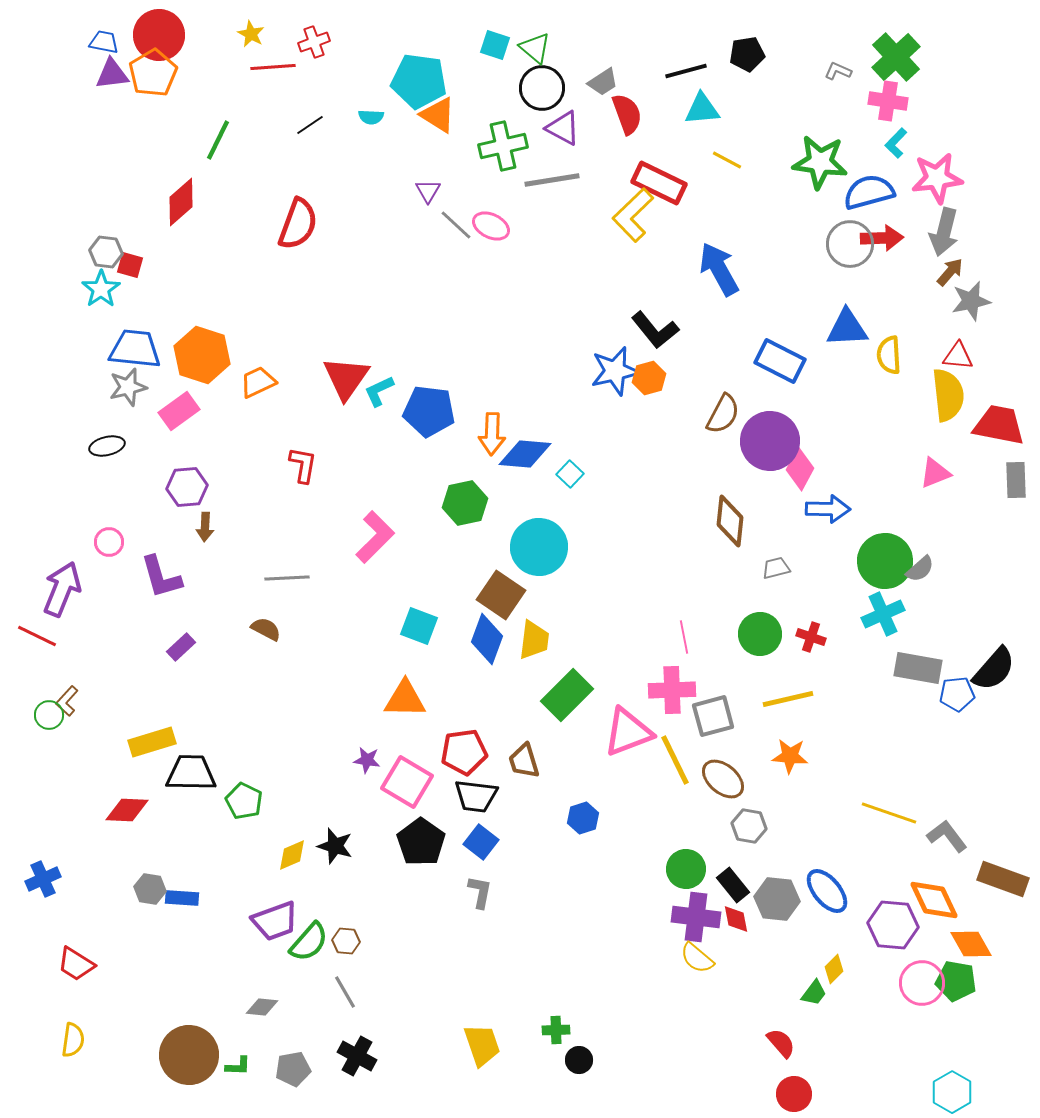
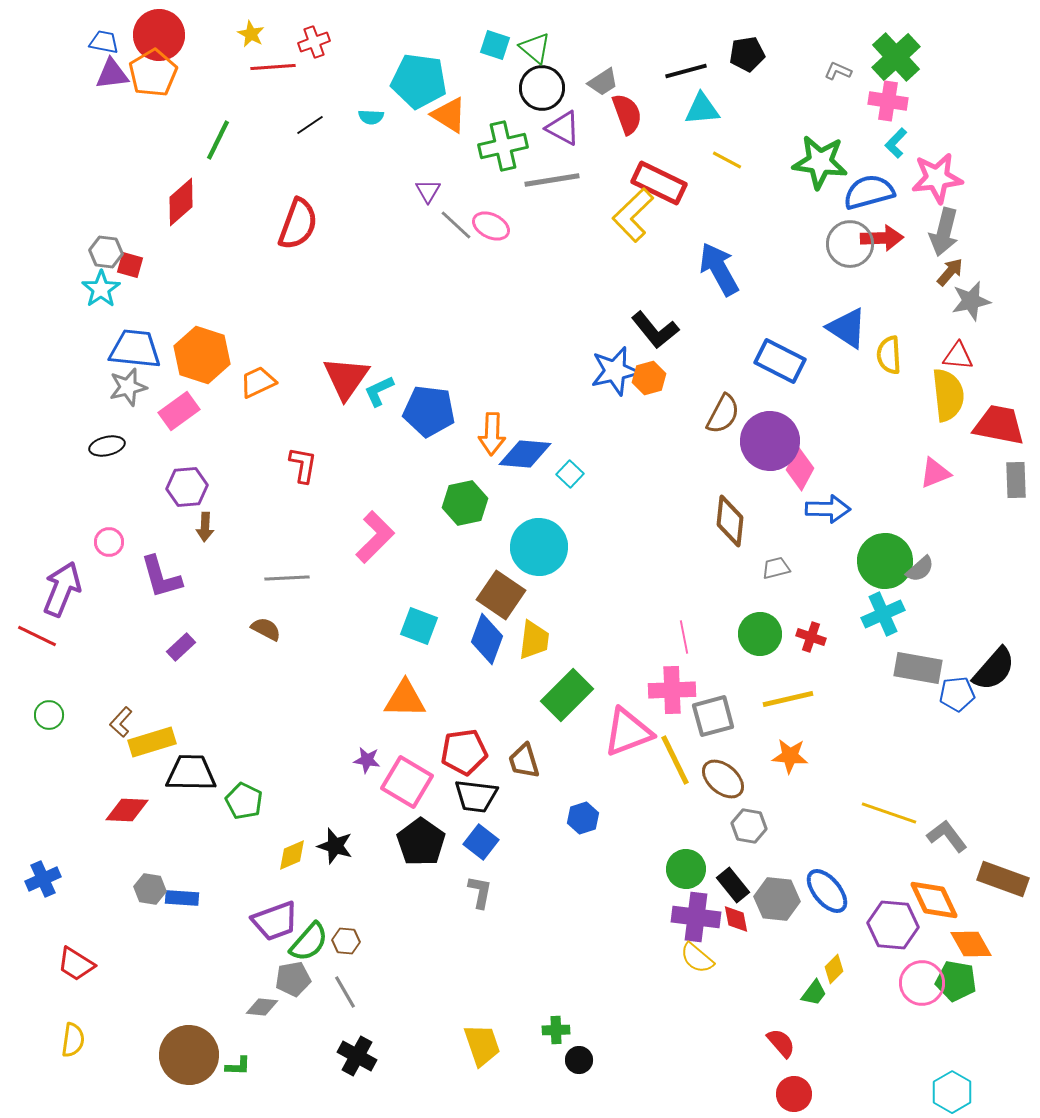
orange triangle at (438, 115): moved 11 px right
blue triangle at (847, 328): rotated 36 degrees clockwise
brown L-shape at (67, 701): moved 54 px right, 21 px down
gray pentagon at (293, 1069): moved 90 px up
